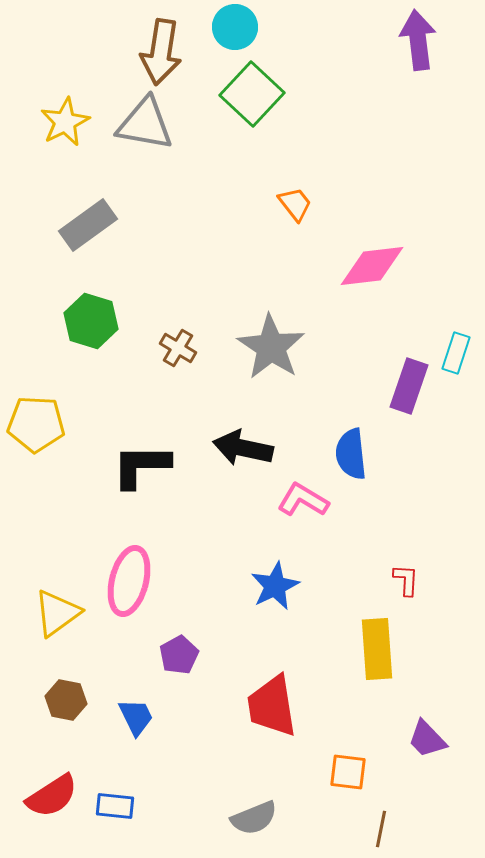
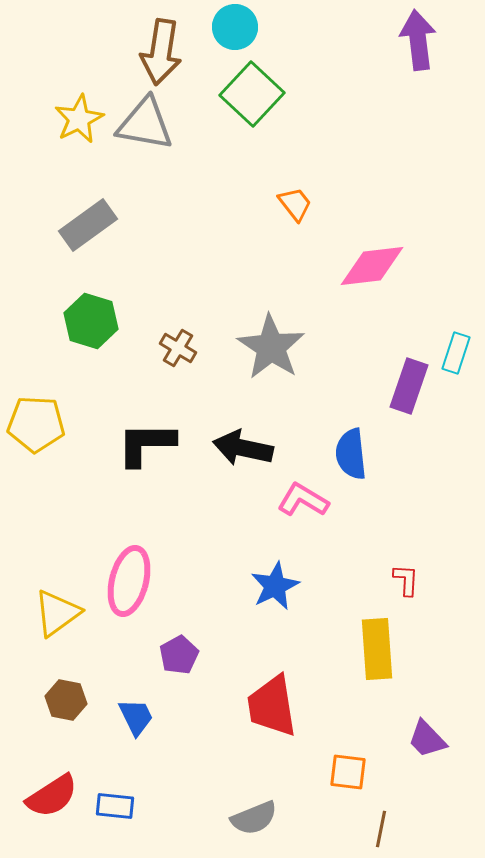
yellow star: moved 14 px right, 3 px up
black L-shape: moved 5 px right, 22 px up
